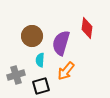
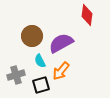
red diamond: moved 13 px up
purple semicircle: rotated 45 degrees clockwise
cyan semicircle: moved 1 px down; rotated 32 degrees counterclockwise
orange arrow: moved 5 px left
black square: moved 1 px up
